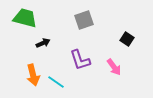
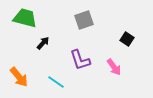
black arrow: rotated 24 degrees counterclockwise
orange arrow: moved 14 px left, 2 px down; rotated 25 degrees counterclockwise
